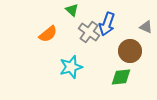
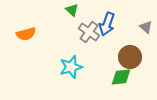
gray triangle: rotated 16 degrees clockwise
orange semicircle: moved 22 px left; rotated 24 degrees clockwise
brown circle: moved 6 px down
